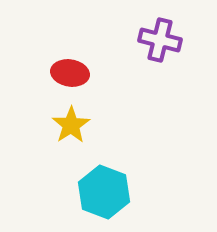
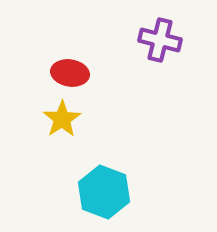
yellow star: moved 9 px left, 6 px up
